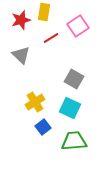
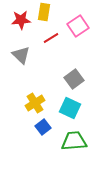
red star: rotated 12 degrees clockwise
gray square: rotated 24 degrees clockwise
yellow cross: moved 1 px down
